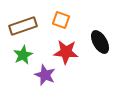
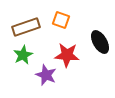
brown rectangle: moved 3 px right, 1 px down
red star: moved 1 px right, 3 px down
purple star: moved 1 px right
